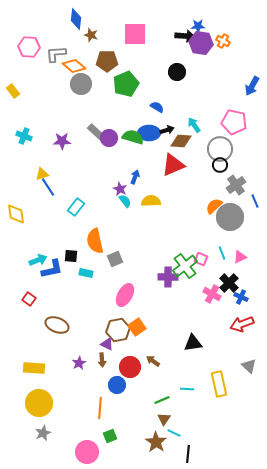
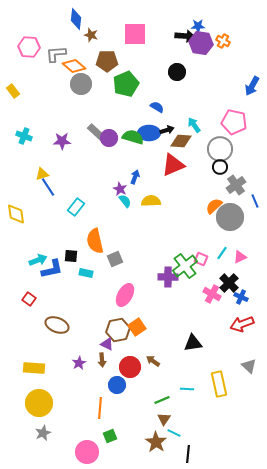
black circle at (220, 165): moved 2 px down
cyan line at (222, 253): rotated 56 degrees clockwise
